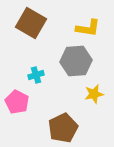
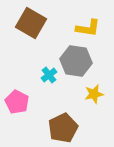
gray hexagon: rotated 12 degrees clockwise
cyan cross: moved 13 px right; rotated 21 degrees counterclockwise
